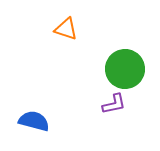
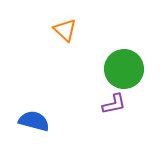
orange triangle: moved 1 px left, 1 px down; rotated 25 degrees clockwise
green circle: moved 1 px left
